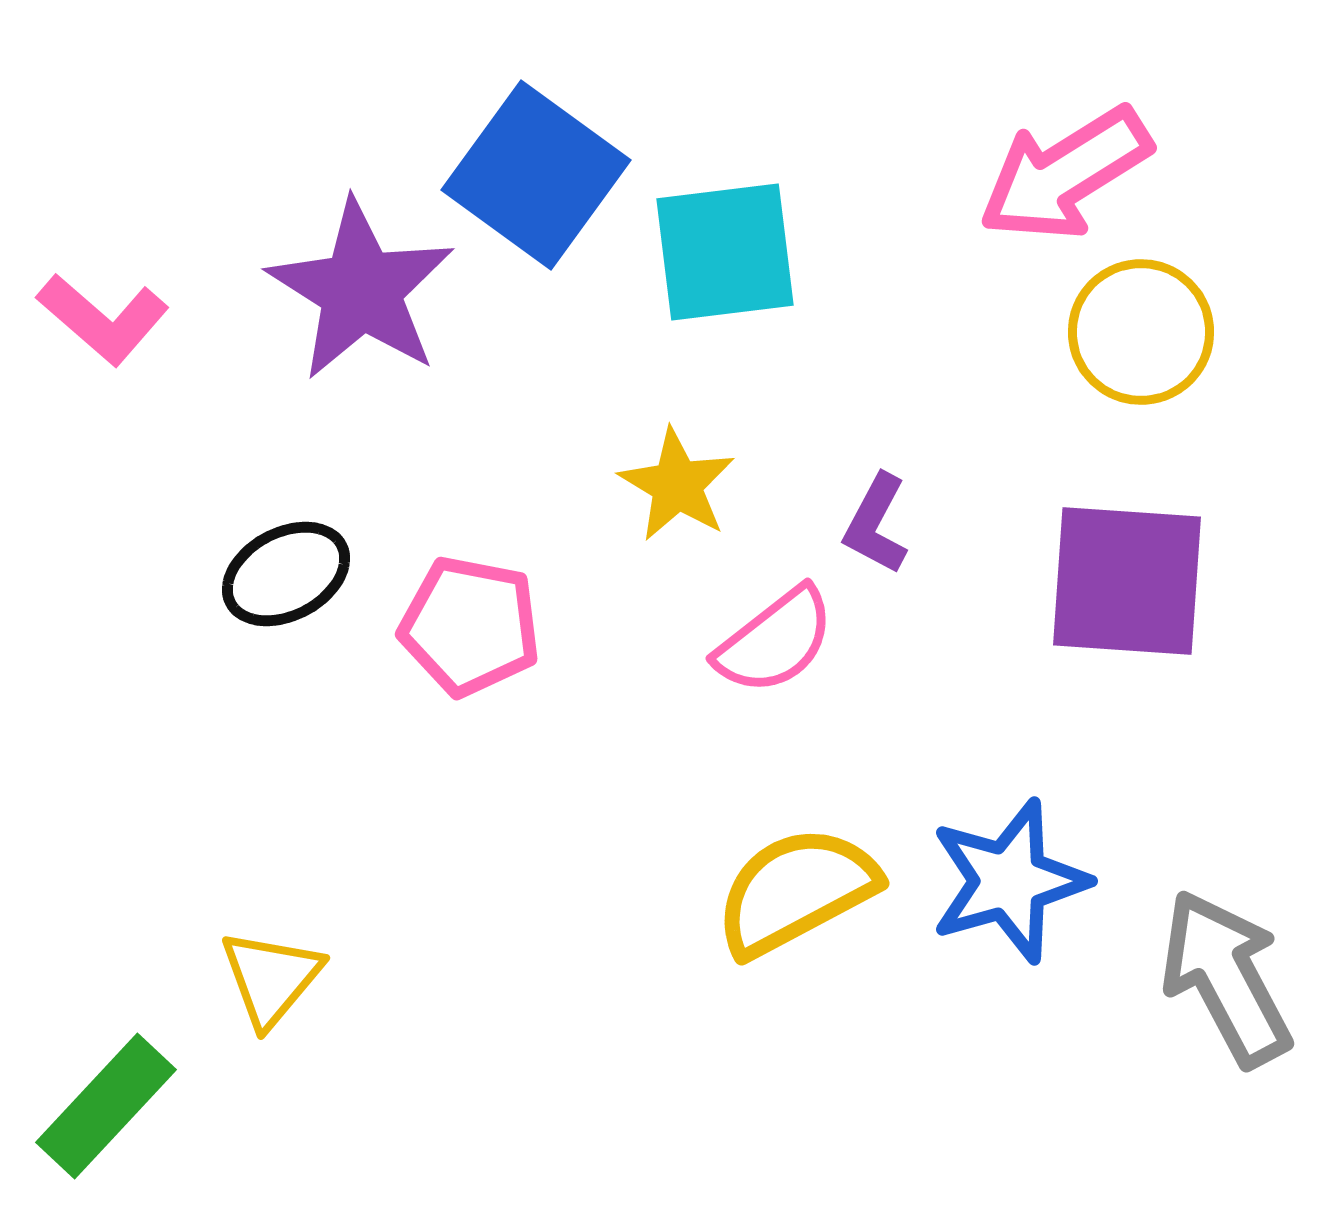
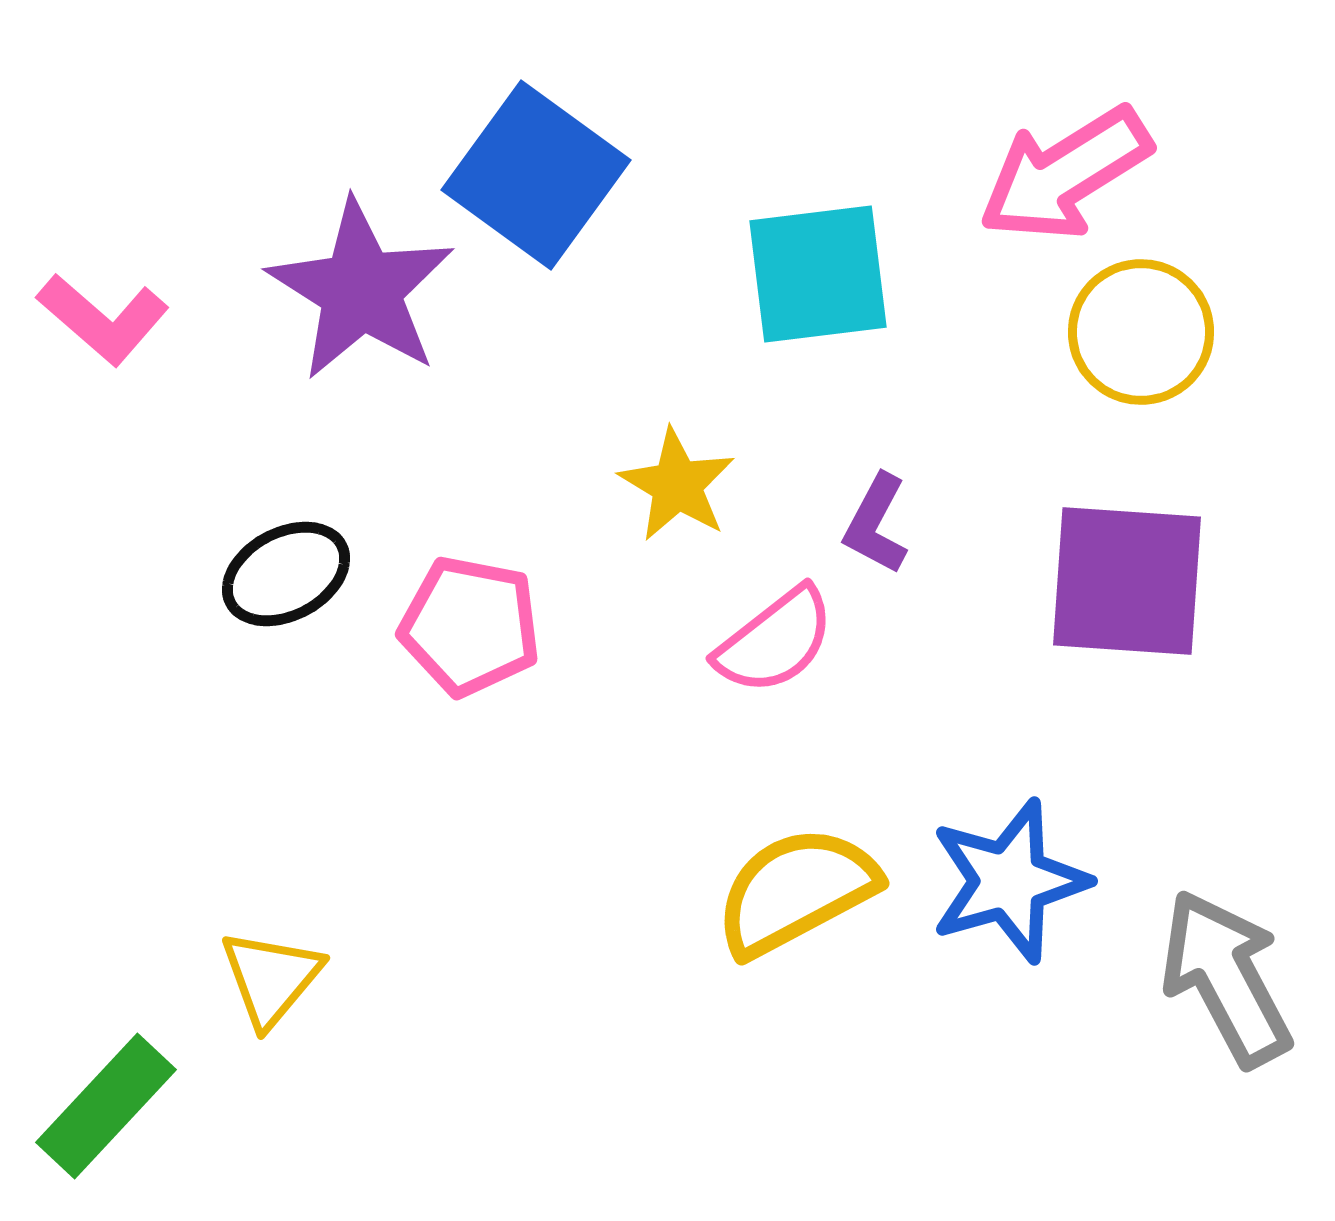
cyan square: moved 93 px right, 22 px down
